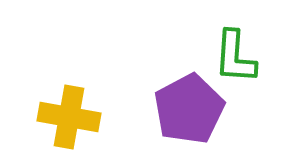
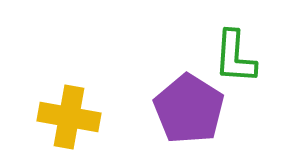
purple pentagon: rotated 12 degrees counterclockwise
